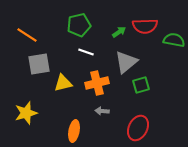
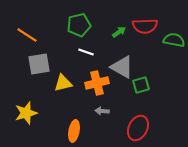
gray triangle: moved 4 px left, 5 px down; rotated 50 degrees counterclockwise
